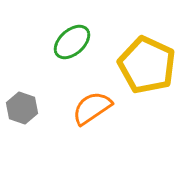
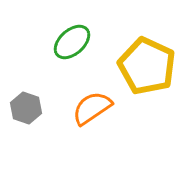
yellow pentagon: moved 1 px down
gray hexagon: moved 4 px right
